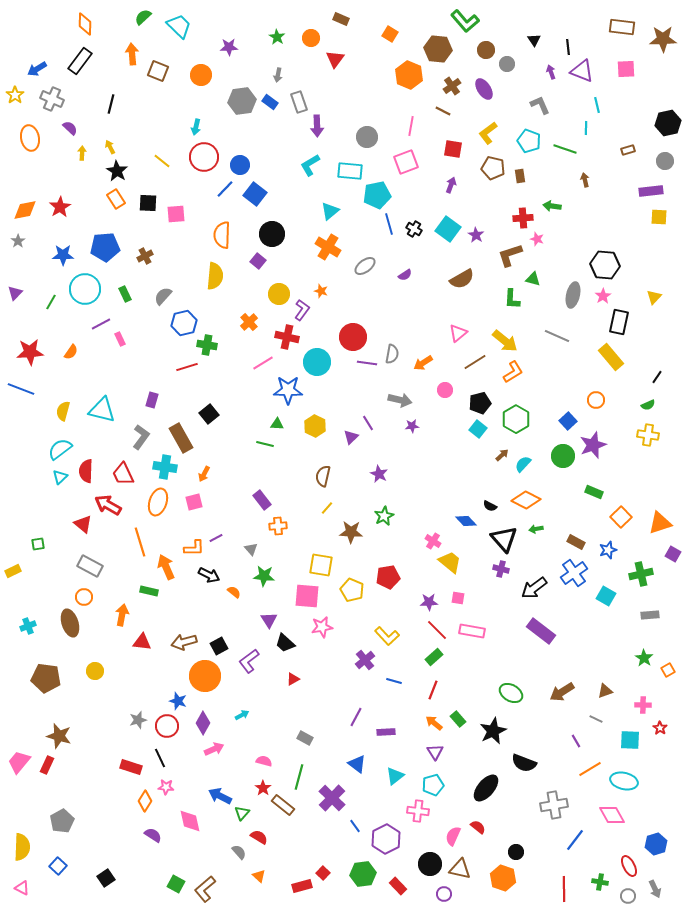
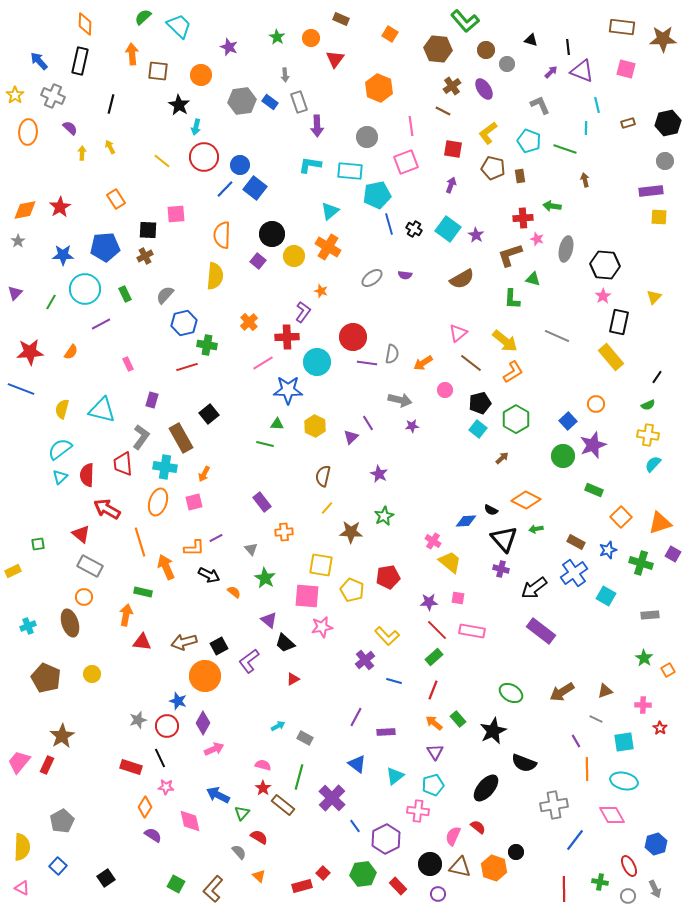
black triangle at (534, 40): moved 3 px left; rotated 40 degrees counterclockwise
purple star at (229, 47): rotated 24 degrees clockwise
black rectangle at (80, 61): rotated 24 degrees counterclockwise
blue arrow at (37, 69): moved 2 px right, 8 px up; rotated 78 degrees clockwise
pink square at (626, 69): rotated 18 degrees clockwise
brown square at (158, 71): rotated 15 degrees counterclockwise
purple arrow at (551, 72): rotated 64 degrees clockwise
gray arrow at (278, 75): moved 7 px right; rotated 16 degrees counterclockwise
orange hexagon at (409, 75): moved 30 px left, 13 px down
gray cross at (52, 99): moved 1 px right, 3 px up
pink line at (411, 126): rotated 18 degrees counterclockwise
orange ellipse at (30, 138): moved 2 px left, 6 px up; rotated 15 degrees clockwise
brown rectangle at (628, 150): moved 27 px up
cyan L-shape at (310, 165): rotated 40 degrees clockwise
black star at (117, 171): moved 62 px right, 66 px up
blue square at (255, 194): moved 6 px up
black square at (148, 203): moved 27 px down
gray ellipse at (365, 266): moved 7 px right, 12 px down
purple semicircle at (405, 275): rotated 40 degrees clockwise
yellow circle at (279, 294): moved 15 px right, 38 px up
gray ellipse at (573, 295): moved 7 px left, 46 px up
gray semicircle at (163, 296): moved 2 px right, 1 px up
purple L-shape at (302, 310): moved 1 px right, 2 px down
red cross at (287, 337): rotated 15 degrees counterclockwise
pink rectangle at (120, 339): moved 8 px right, 25 px down
brown line at (475, 362): moved 4 px left, 1 px down; rotated 70 degrees clockwise
orange circle at (596, 400): moved 4 px down
yellow semicircle at (63, 411): moved 1 px left, 2 px up
brown arrow at (502, 455): moved 3 px down
cyan semicircle at (523, 464): moved 130 px right
red semicircle at (86, 471): moved 1 px right, 4 px down
red trapezoid at (123, 474): moved 10 px up; rotated 20 degrees clockwise
green rectangle at (594, 492): moved 2 px up
purple rectangle at (262, 500): moved 2 px down
red arrow at (108, 505): moved 1 px left, 4 px down
black semicircle at (490, 506): moved 1 px right, 4 px down
blue diamond at (466, 521): rotated 50 degrees counterclockwise
red triangle at (83, 524): moved 2 px left, 10 px down
orange cross at (278, 526): moved 6 px right, 6 px down
green cross at (641, 574): moved 11 px up; rotated 30 degrees clockwise
green star at (264, 576): moved 1 px right, 2 px down; rotated 25 degrees clockwise
green rectangle at (149, 591): moved 6 px left, 1 px down
orange arrow at (122, 615): moved 4 px right
purple triangle at (269, 620): rotated 18 degrees counterclockwise
yellow circle at (95, 671): moved 3 px left, 3 px down
brown pentagon at (46, 678): rotated 16 degrees clockwise
cyan arrow at (242, 715): moved 36 px right, 11 px down
brown star at (59, 736): moved 3 px right; rotated 25 degrees clockwise
cyan square at (630, 740): moved 6 px left, 2 px down; rotated 10 degrees counterclockwise
pink semicircle at (264, 761): moved 1 px left, 4 px down
orange line at (590, 769): moved 3 px left; rotated 60 degrees counterclockwise
blue arrow at (220, 796): moved 2 px left, 1 px up
orange diamond at (145, 801): moved 6 px down
brown triangle at (460, 869): moved 2 px up
orange hexagon at (503, 878): moved 9 px left, 10 px up
brown L-shape at (205, 889): moved 8 px right; rotated 8 degrees counterclockwise
purple circle at (444, 894): moved 6 px left
